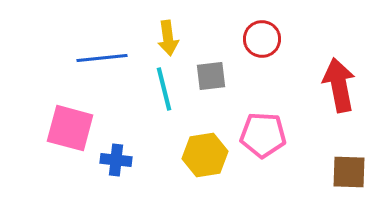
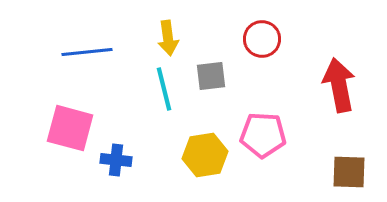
blue line: moved 15 px left, 6 px up
